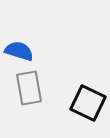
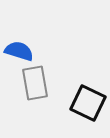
gray rectangle: moved 6 px right, 5 px up
